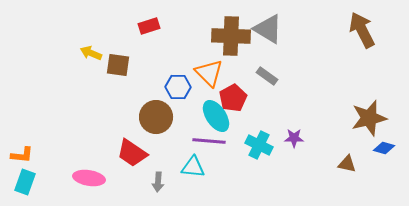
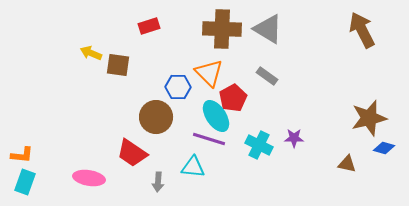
brown cross: moved 9 px left, 7 px up
purple line: moved 2 px up; rotated 12 degrees clockwise
